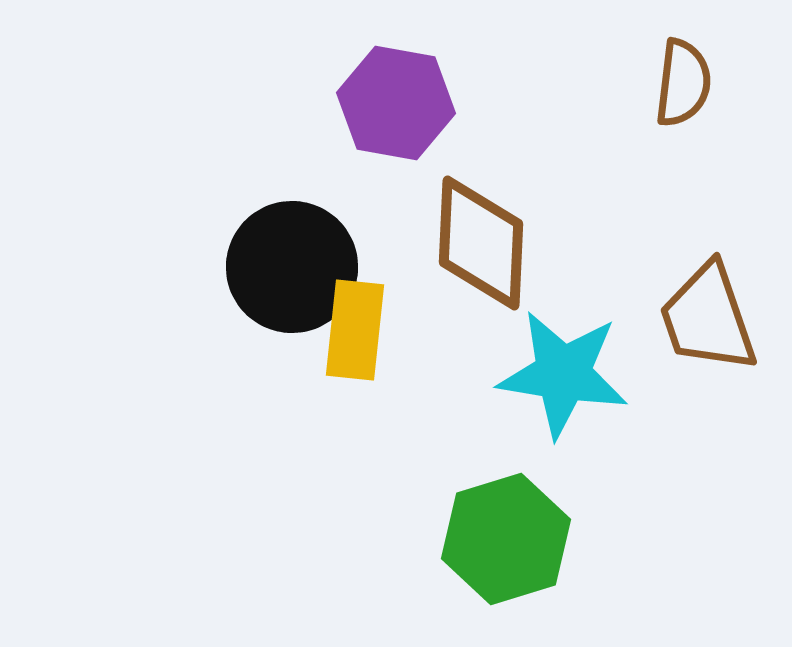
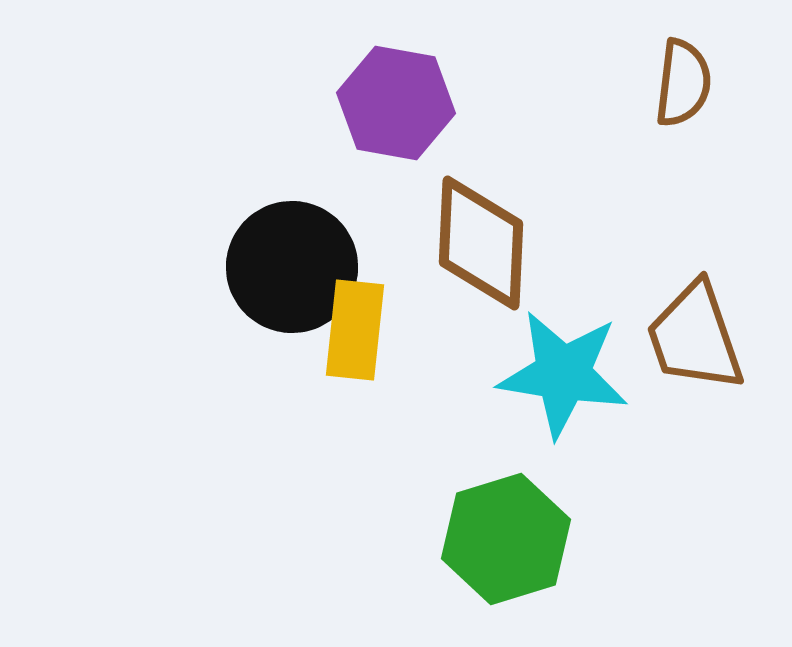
brown trapezoid: moved 13 px left, 19 px down
